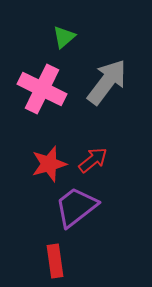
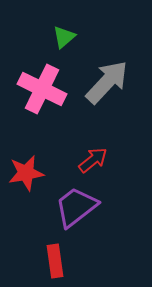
gray arrow: rotated 6 degrees clockwise
red star: moved 23 px left, 9 px down; rotated 6 degrees clockwise
